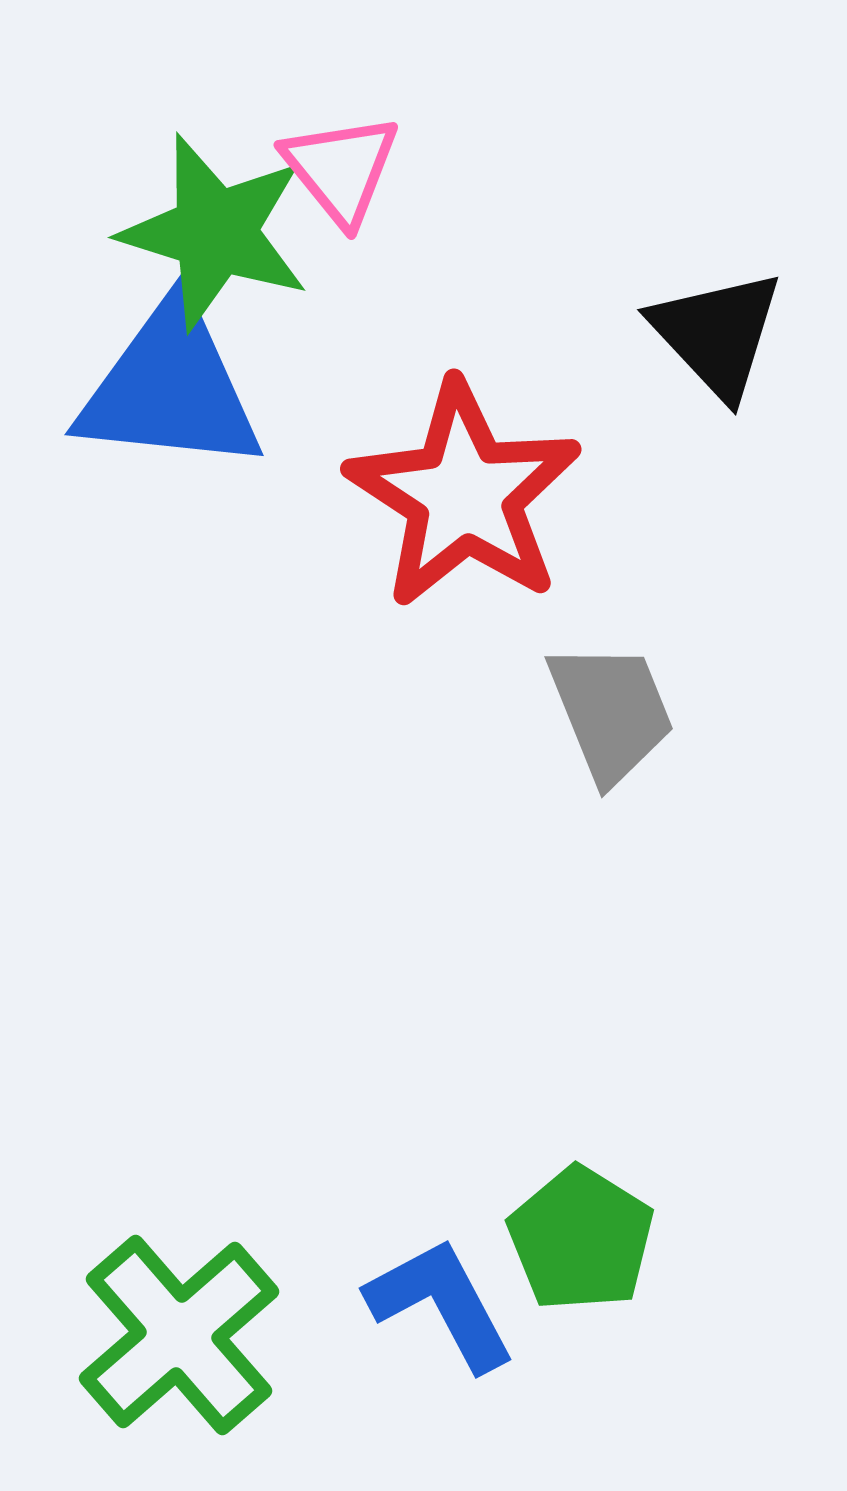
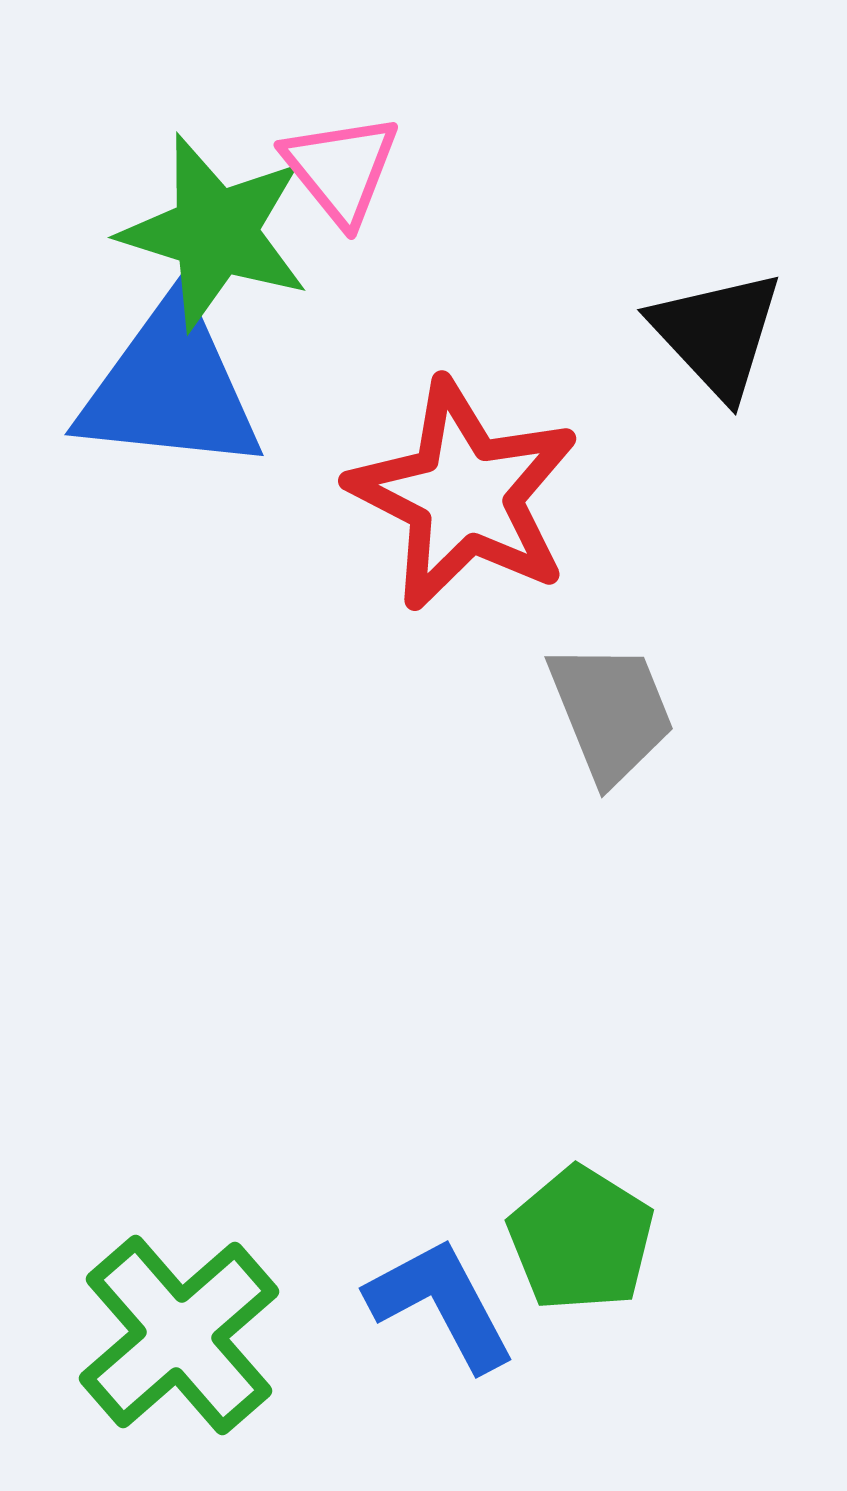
red star: rotated 6 degrees counterclockwise
